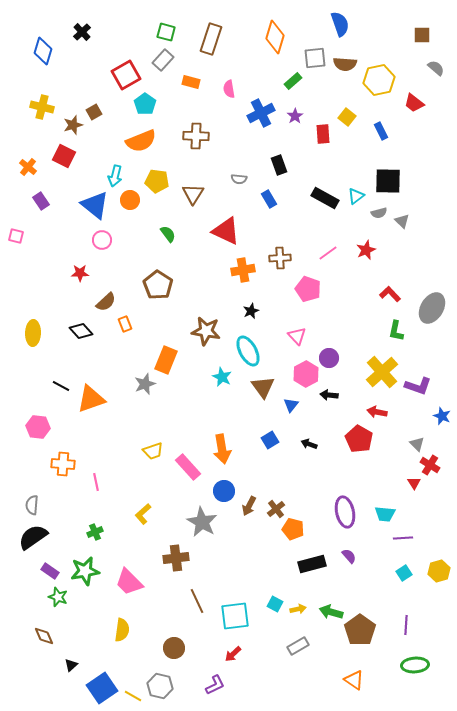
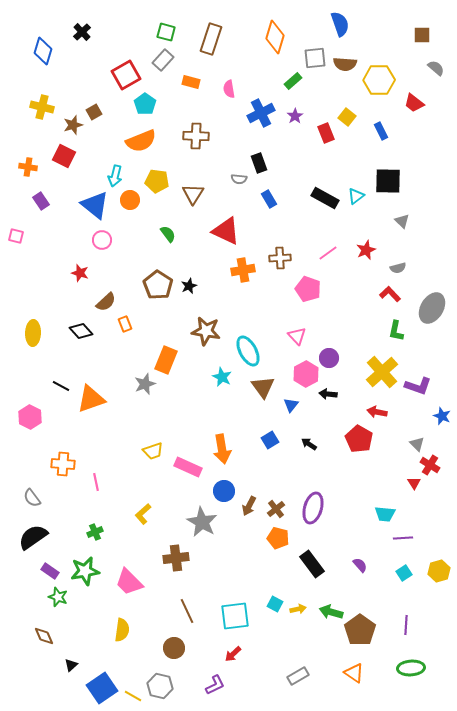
yellow hexagon at (379, 80): rotated 12 degrees clockwise
red rectangle at (323, 134): moved 3 px right, 1 px up; rotated 18 degrees counterclockwise
black rectangle at (279, 165): moved 20 px left, 2 px up
orange cross at (28, 167): rotated 30 degrees counterclockwise
gray semicircle at (379, 213): moved 19 px right, 55 px down
red star at (80, 273): rotated 18 degrees clockwise
black star at (251, 311): moved 62 px left, 25 px up
black arrow at (329, 395): moved 1 px left, 1 px up
pink hexagon at (38, 427): moved 8 px left, 10 px up; rotated 20 degrees clockwise
black arrow at (309, 444): rotated 14 degrees clockwise
pink rectangle at (188, 467): rotated 24 degrees counterclockwise
gray semicircle at (32, 505): moved 7 px up; rotated 42 degrees counterclockwise
purple ellipse at (345, 512): moved 32 px left, 4 px up; rotated 28 degrees clockwise
orange pentagon at (293, 529): moved 15 px left, 9 px down
purple semicircle at (349, 556): moved 11 px right, 9 px down
black rectangle at (312, 564): rotated 68 degrees clockwise
brown line at (197, 601): moved 10 px left, 10 px down
gray rectangle at (298, 646): moved 30 px down
green ellipse at (415, 665): moved 4 px left, 3 px down
orange triangle at (354, 680): moved 7 px up
